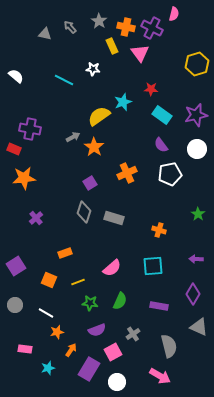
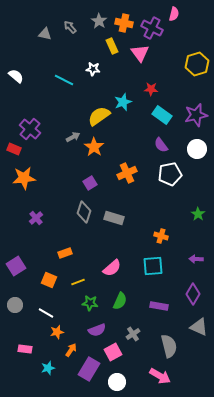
orange cross at (126, 27): moved 2 px left, 4 px up
purple cross at (30, 129): rotated 30 degrees clockwise
orange cross at (159, 230): moved 2 px right, 6 px down
